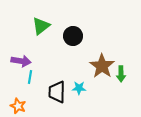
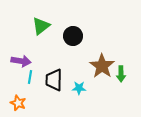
black trapezoid: moved 3 px left, 12 px up
orange star: moved 3 px up
